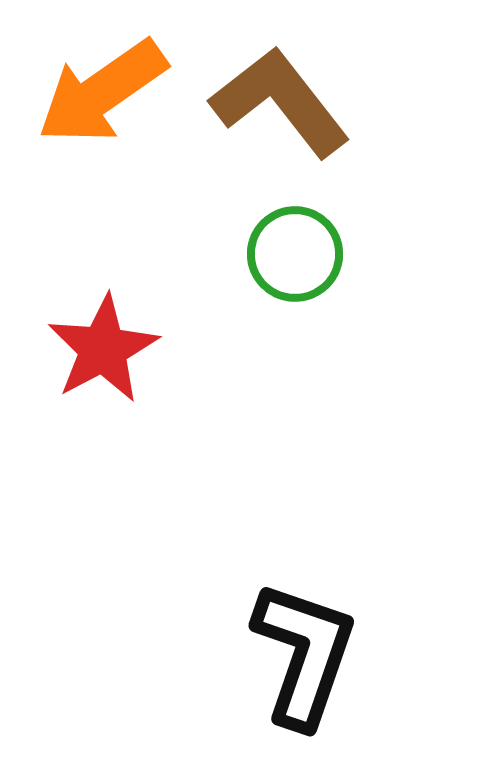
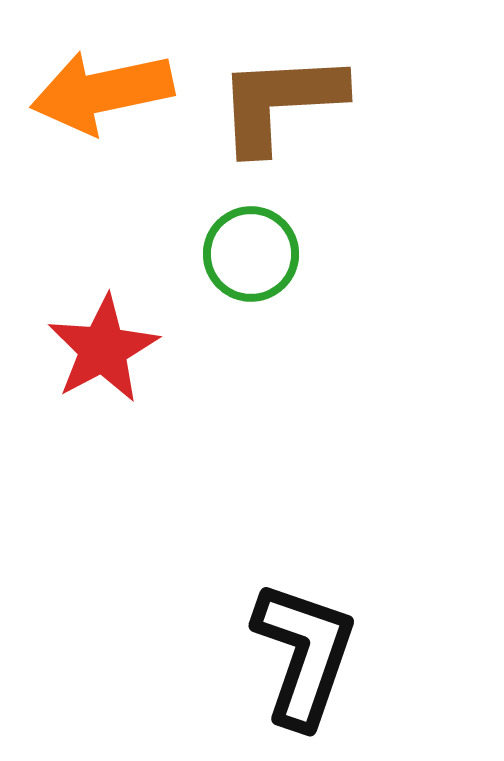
orange arrow: rotated 23 degrees clockwise
brown L-shape: rotated 55 degrees counterclockwise
green circle: moved 44 px left
